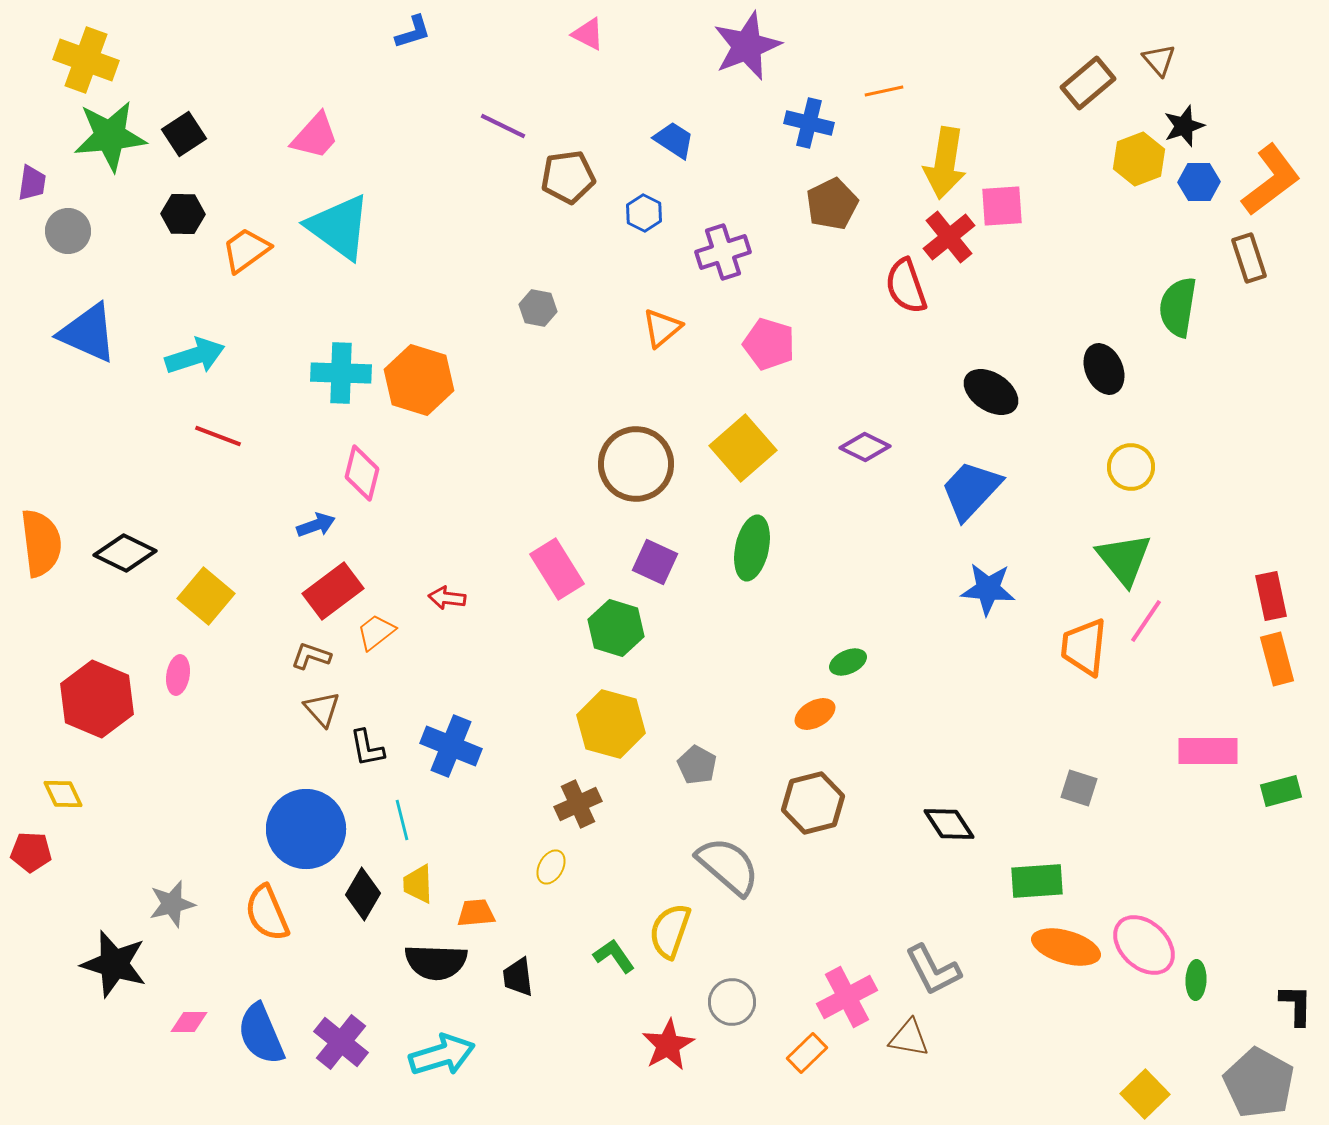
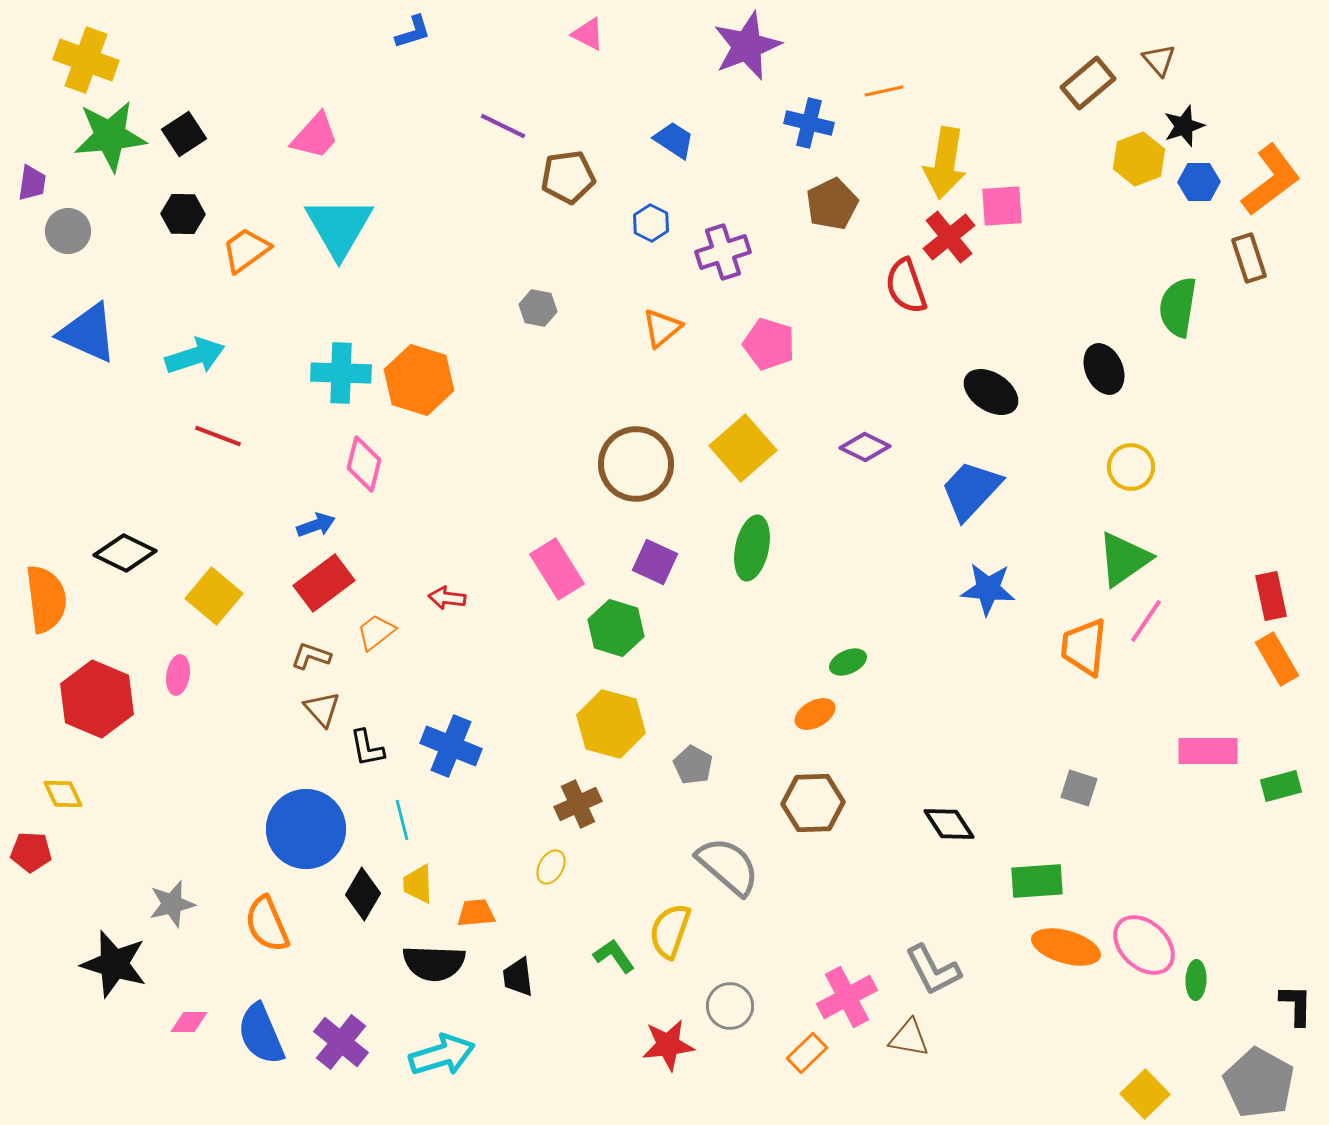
blue hexagon at (644, 213): moved 7 px right, 10 px down
cyan triangle at (339, 227): rotated 24 degrees clockwise
pink diamond at (362, 473): moved 2 px right, 9 px up
orange semicircle at (41, 543): moved 5 px right, 56 px down
green triangle at (1124, 559): rotated 34 degrees clockwise
red rectangle at (333, 591): moved 9 px left, 8 px up
yellow square at (206, 596): moved 8 px right
orange rectangle at (1277, 659): rotated 15 degrees counterclockwise
gray pentagon at (697, 765): moved 4 px left
green rectangle at (1281, 791): moved 5 px up
brown hexagon at (813, 803): rotated 12 degrees clockwise
orange semicircle at (267, 913): moved 11 px down
black semicircle at (436, 962): moved 2 px left, 1 px down
gray circle at (732, 1002): moved 2 px left, 4 px down
red star at (668, 1045): rotated 22 degrees clockwise
